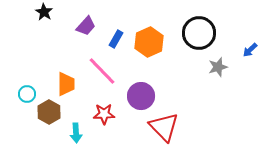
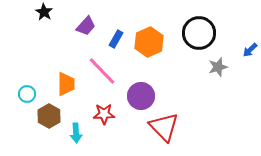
brown hexagon: moved 4 px down
